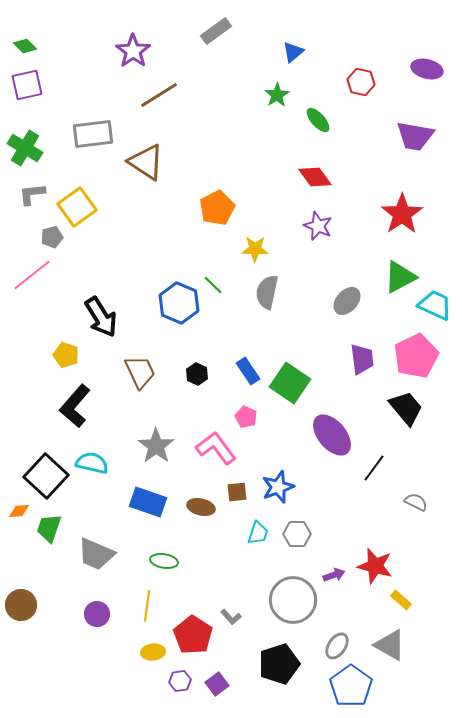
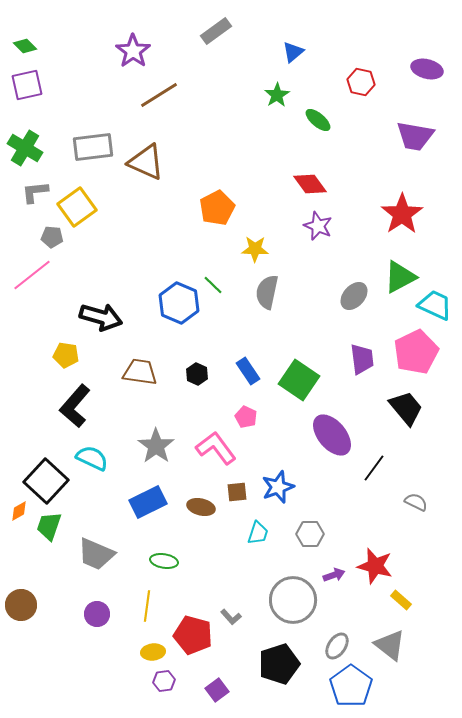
green ellipse at (318, 120): rotated 8 degrees counterclockwise
gray rectangle at (93, 134): moved 13 px down
brown triangle at (146, 162): rotated 9 degrees counterclockwise
red diamond at (315, 177): moved 5 px left, 7 px down
gray L-shape at (32, 194): moved 3 px right, 2 px up
gray pentagon at (52, 237): rotated 20 degrees clockwise
gray ellipse at (347, 301): moved 7 px right, 5 px up
black arrow at (101, 317): rotated 42 degrees counterclockwise
yellow pentagon at (66, 355): rotated 10 degrees counterclockwise
pink pentagon at (416, 356): moved 4 px up
brown trapezoid at (140, 372): rotated 57 degrees counterclockwise
green square at (290, 383): moved 9 px right, 3 px up
cyan semicircle at (92, 463): moved 5 px up; rotated 12 degrees clockwise
black square at (46, 476): moved 5 px down
blue rectangle at (148, 502): rotated 45 degrees counterclockwise
orange diamond at (19, 511): rotated 25 degrees counterclockwise
green trapezoid at (49, 528): moved 2 px up
gray hexagon at (297, 534): moved 13 px right
red pentagon at (193, 635): rotated 18 degrees counterclockwise
gray triangle at (390, 645): rotated 8 degrees clockwise
purple hexagon at (180, 681): moved 16 px left
purple square at (217, 684): moved 6 px down
